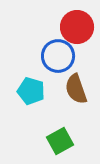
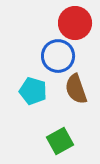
red circle: moved 2 px left, 4 px up
cyan pentagon: moved 2 px right
